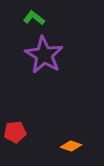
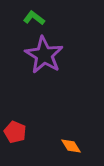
red pentagon: rotated 30 degrees clockwise
orange diamond: rotated 40 degrees clockwise
